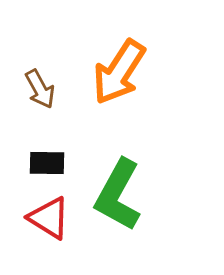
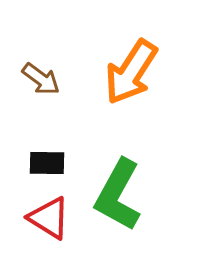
orange arrow: moved 12 px right
brown arrow: moved 1 px right, 10 px up; rotated 24 degrees counterclockwise
